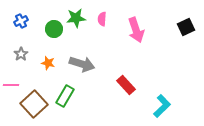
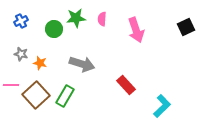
gray star: rotated 24 degrees counterclockwise
orange star: moved 8 px left
brown square: moved 2 px right, 9 px up
